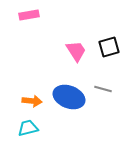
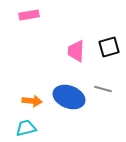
pink trapezoid: rotated 145 degrees counterclockwise
cyan trapezoid: moved 2 px left
